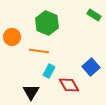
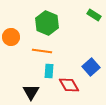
orange circle: moved 1 px left
orange line: moved 3 px right
cyan rectangle: rotated 24 degrees counterclockwise
